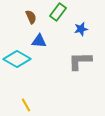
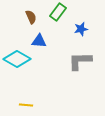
yellow line: rotated 56 degrees counterclockwise
